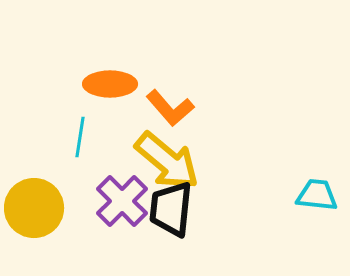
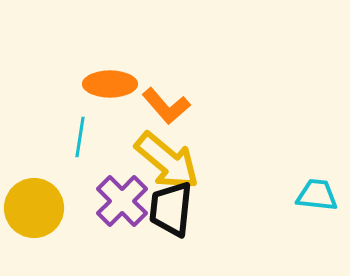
orange L-shape: moved 4 px left, 2 px up
